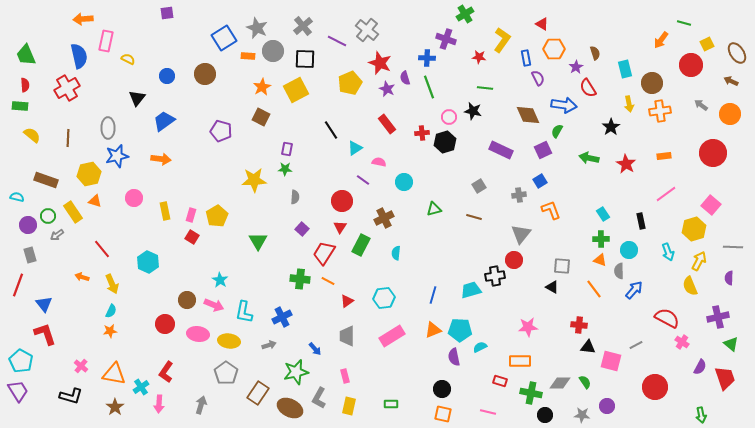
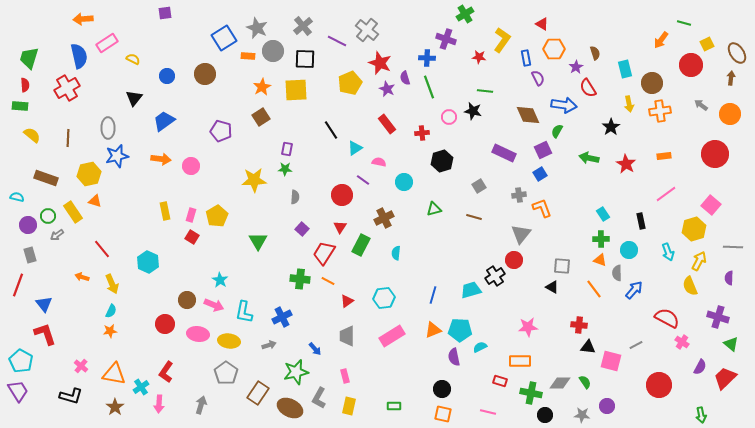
purple square at (167, 13): moved 2 px left
pink rectangle at (106, 41): moved 1 px right, 2 px down; rotated 45 degrees clockwise
green trapezoid at (26, 55): moved 3 px right, 3 px down; rotated 40 degrees clockwise
yellow semicircle at (128, 59): moved 5 px right
brown arrow at (731, 81): moved 3 px up; rotated 72 degrees clockwise
green line at (485, 88): moved 3 px down
yellow square at (296, 90): rotated 25 degrees clockwise
black triangle at (137, 98): moved 3 px left
brown square at (261, 117): rotated 30 degrees clockwise
black hexagon at (445, 142): moved 3 px left, 19 px down
purple rectangle at (501, 150): moved 3 px right, 3 px down
red circle at (713, 153): moved 2 px right, 1 px down
brown rectangle at (46, 180): moved 2 px up
blue square at (540, 181): moved 7 px up
pink circle at (134, 198): moved 57 px right, 32 px up
red circle at (342, 201): moved 6 px up
orange L-shape at (551, 210): moved 9 px left, 2 px up
gray semicircle at (619, 271): moved 2 px left, 2 px down
black cross at (495, 276): rotated 24 degrees counterclockwise
purple cross at (718, 317): rotated 30 degrees clockwise
red trapezoid at (725, 378): rotated 115 degrees counterclockwise
red circle at (655, 387): moved 4 px right, 2 px up
green rectangle at (391, 404): moved 3 px right, 2 px down
